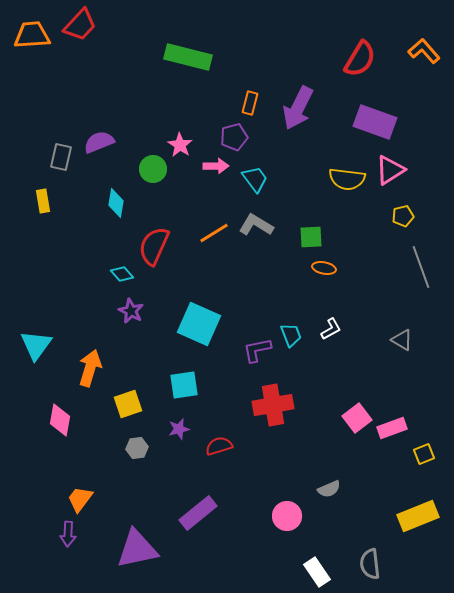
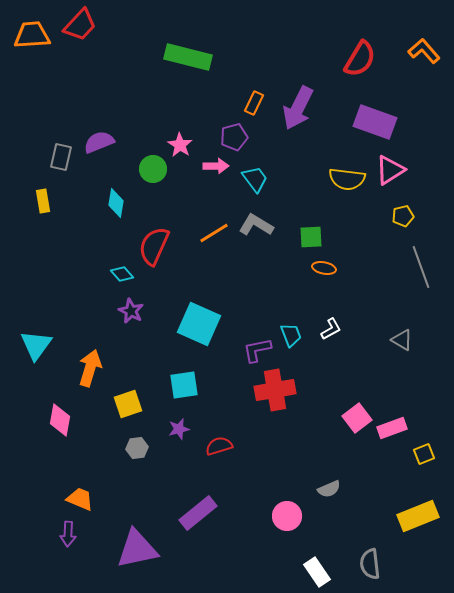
orange rectangle at (250, 103): moved 4 px right; rotated 10 degrees clockwise
red cross at (273, 405): moved 2 px right, 15 px up
orange trapezoid at (80, 499): rotated 76 degrees clockwise
